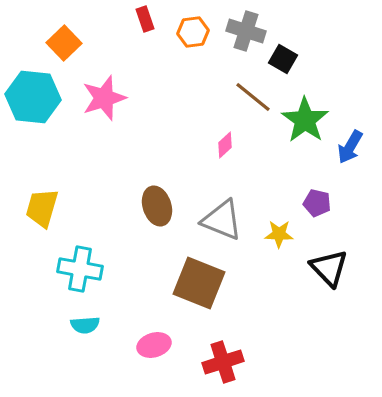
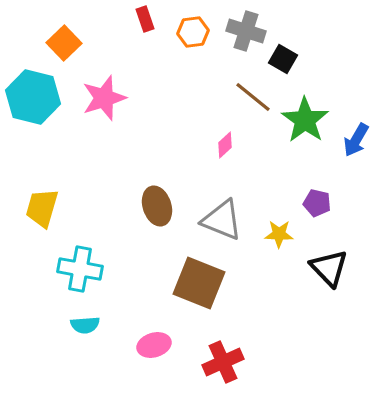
cyan hexagon: rotated 8 degrees clockwise
blue arrow: moved 6 px right, 7 px up
red cross: rotated 6 degrees counterclockwise
